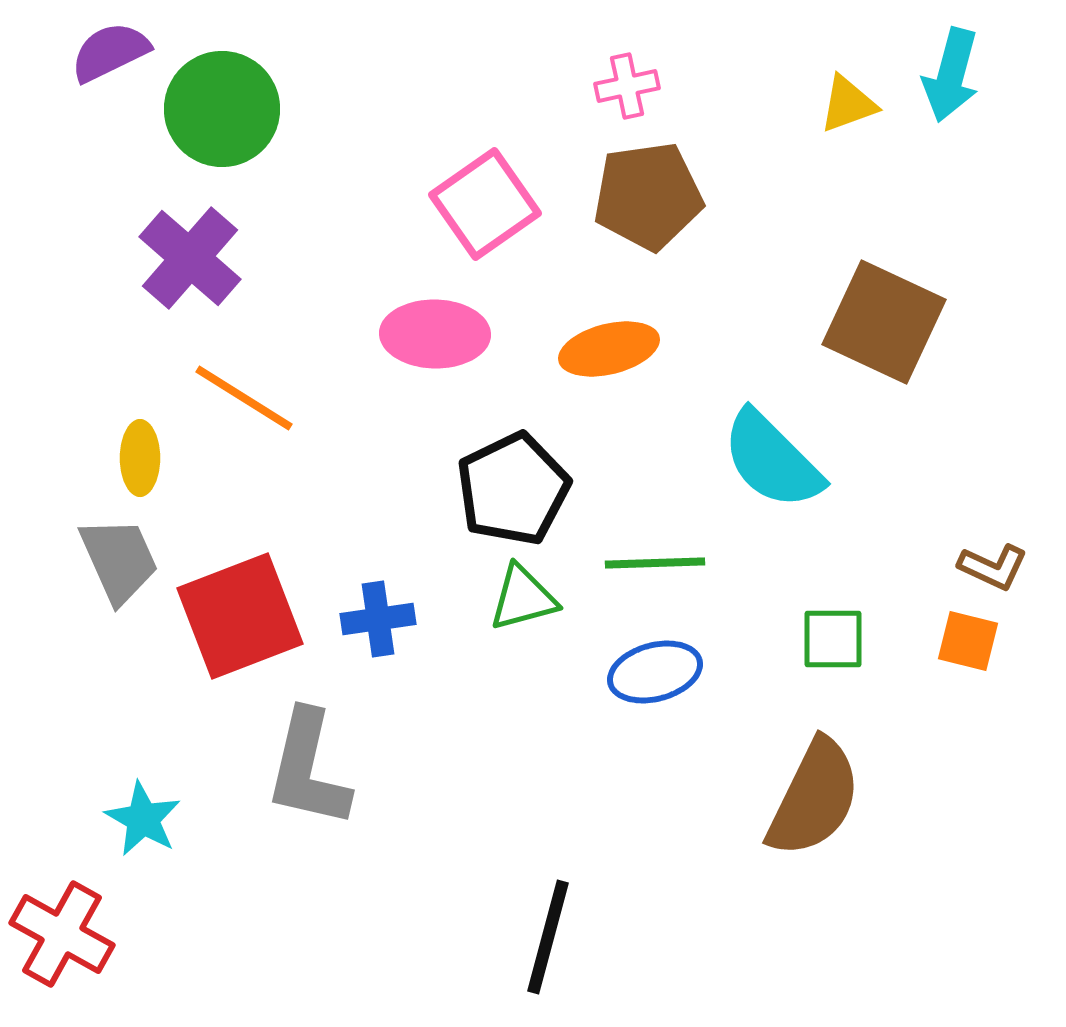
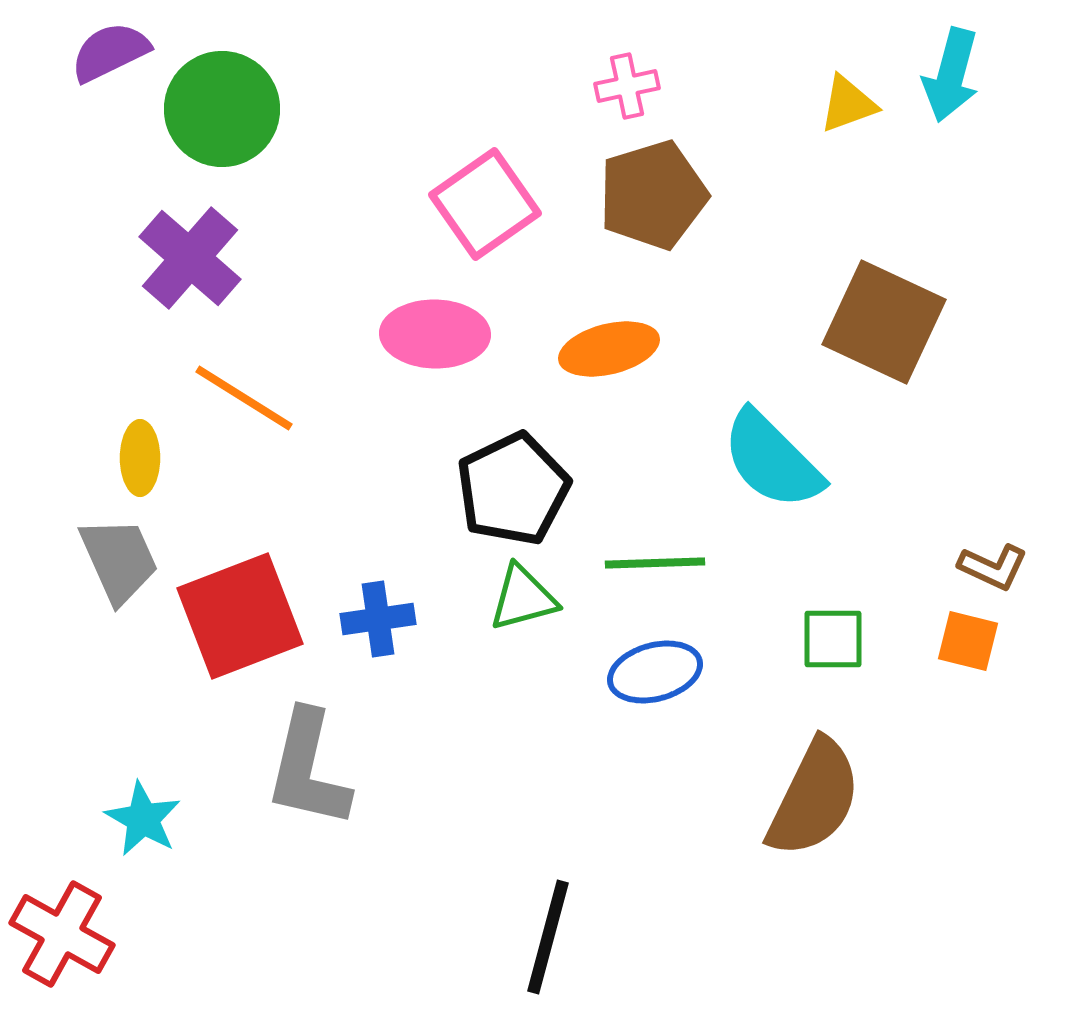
brown pentagon: moved 5 px right, 1 px up; rotated 9 degrees counterclockwise
